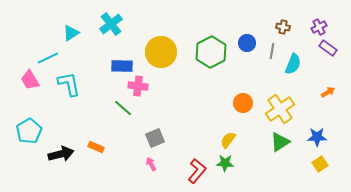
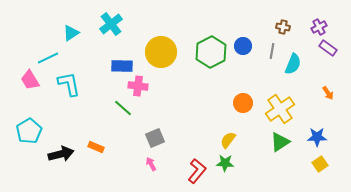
blue circle: moved 4 px left, 3 px down
orange arrow: moved 1 px down; rotated 88 degrees clockwise
